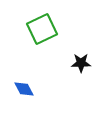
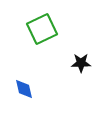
blue diamond: rotated 15 degrees clockwise
